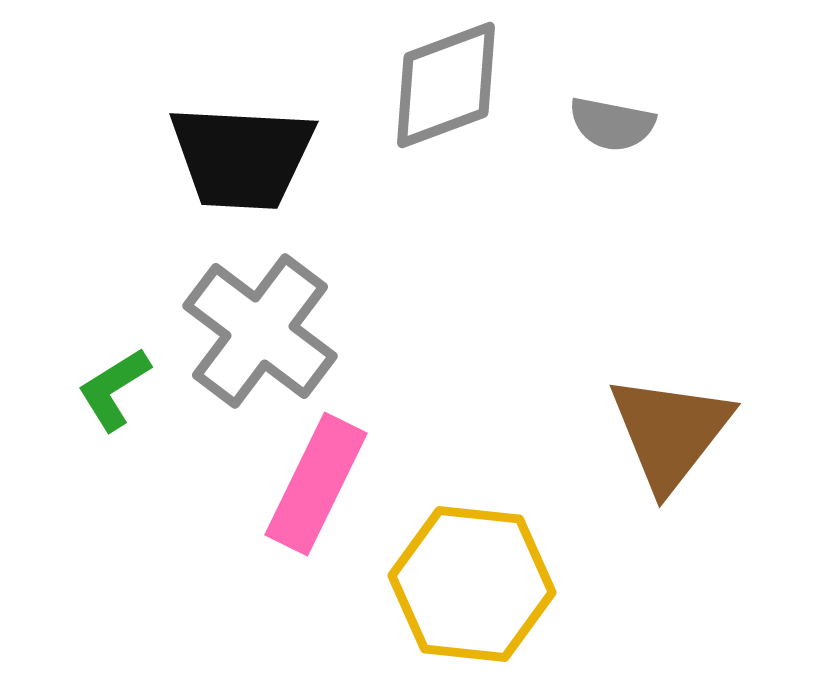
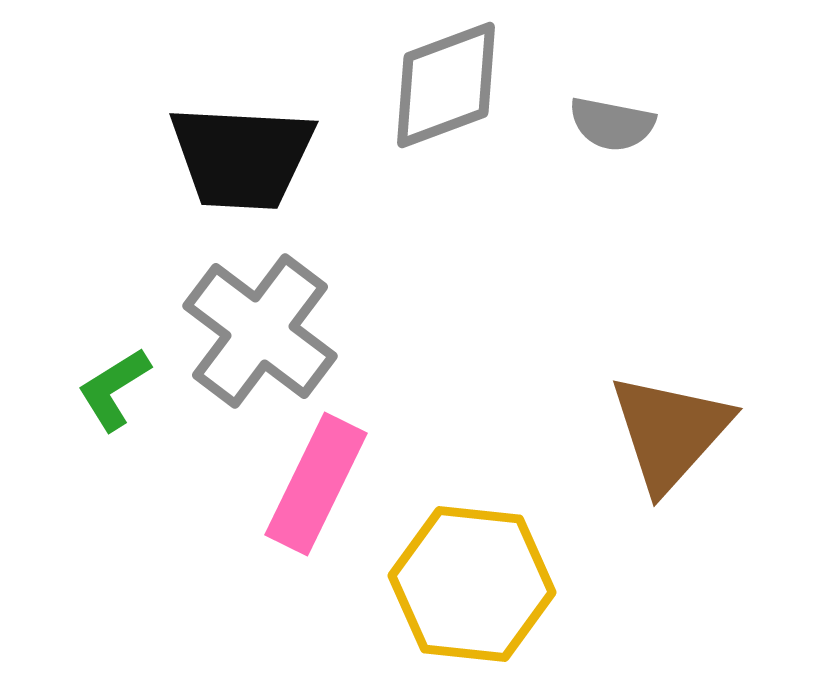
brown triangle: rotated 4 degrees clockwise
